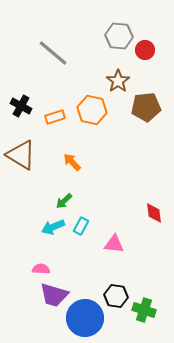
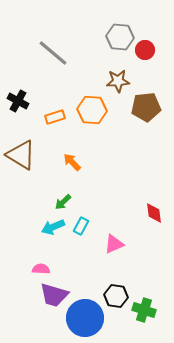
gray hexagon: moved 1 px right, 1 px down
brown star: rotated 30 degrees clockwise
black cross: moved 3 px left, 5 px up
orange hexagon: rotated 8 degrees counterclockwise
green arrow: moved 1 px left, 1 px down
pink triangle: rotated 30 degrees counterclockwise
